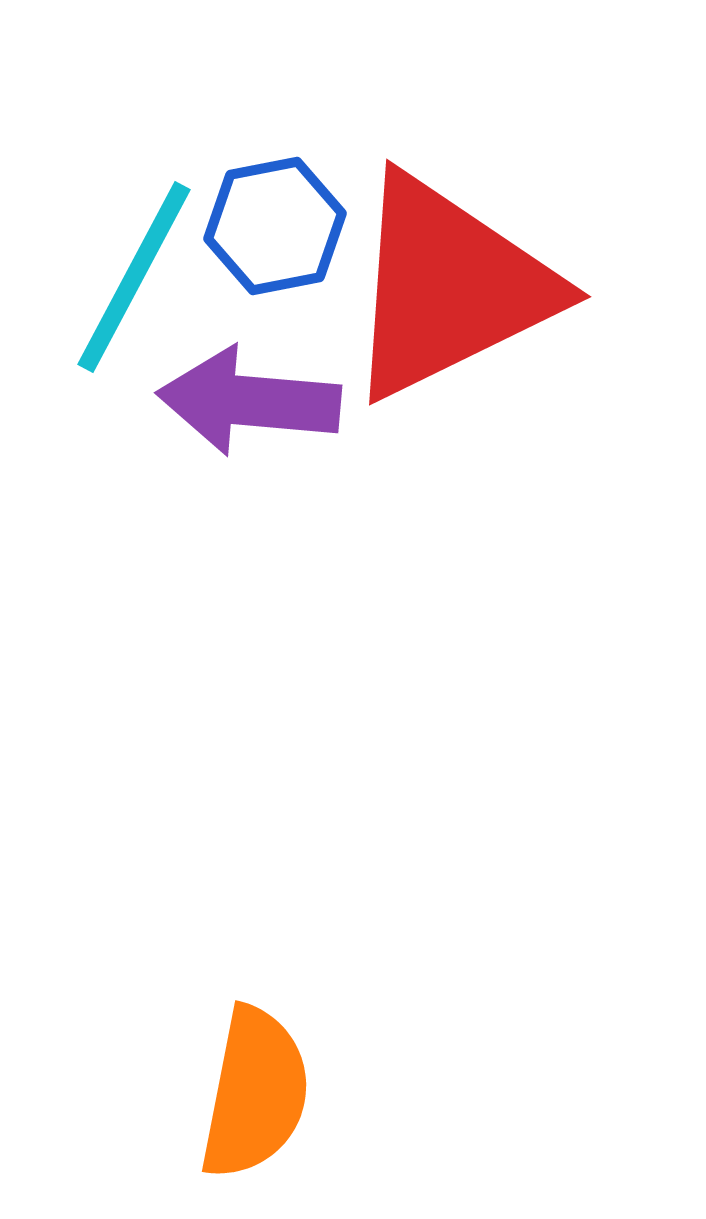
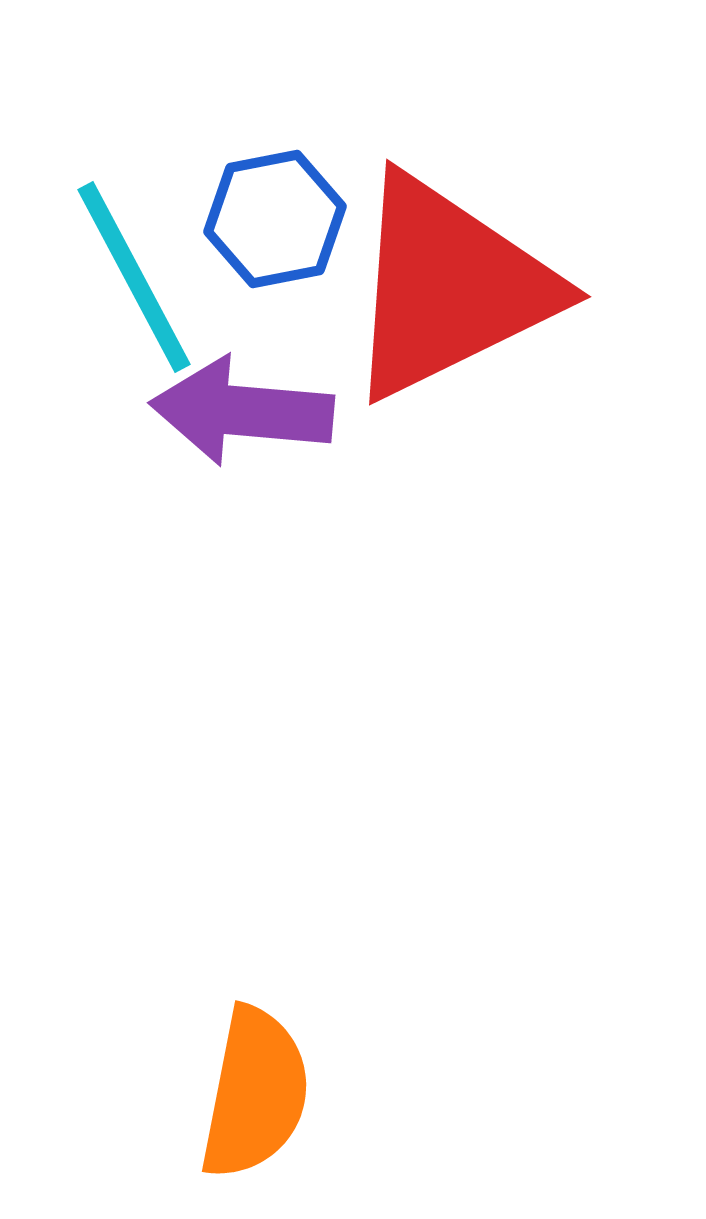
blue hexagon: moved 7 px up
cyan line: rotated 56 degrees counterclockwise
purple arrow: moved 7 px left, 10 px down
